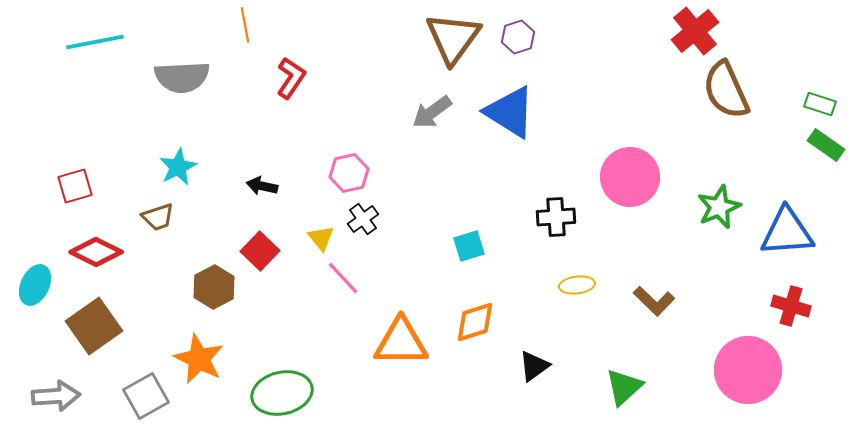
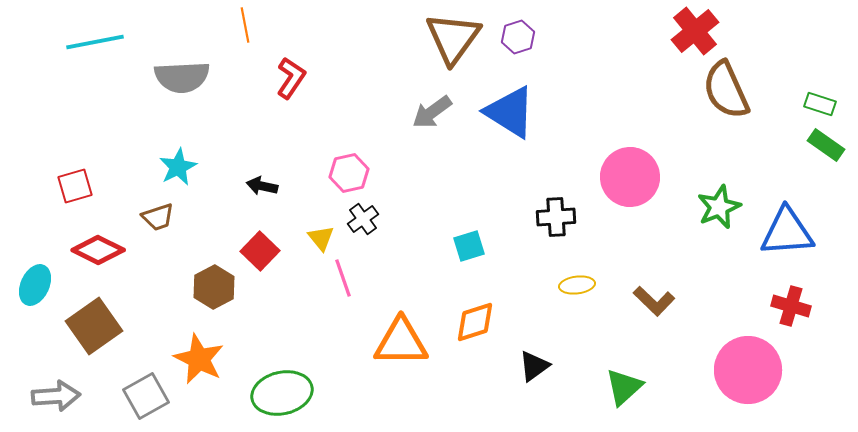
red diamond at (96, 252): moved 2 px right, 2 px up
pink line at (343, 278): rotated 24 degrees clockwise
